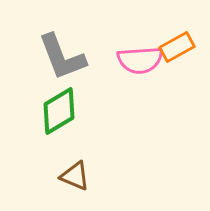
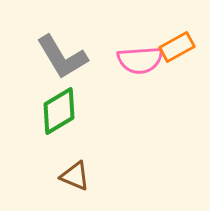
gray L-shape: rotated 10 degrees counterclockwise
